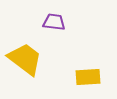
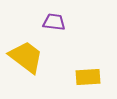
yellow trapezoid: moved 1 px right, 2 px up
